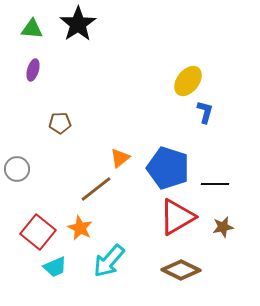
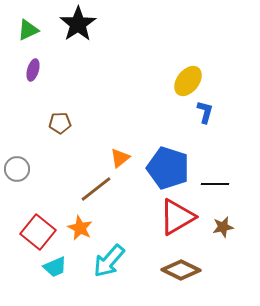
green triangle: moved 4 px left, 1 px down; rotated 30 degrees counterclockwise
